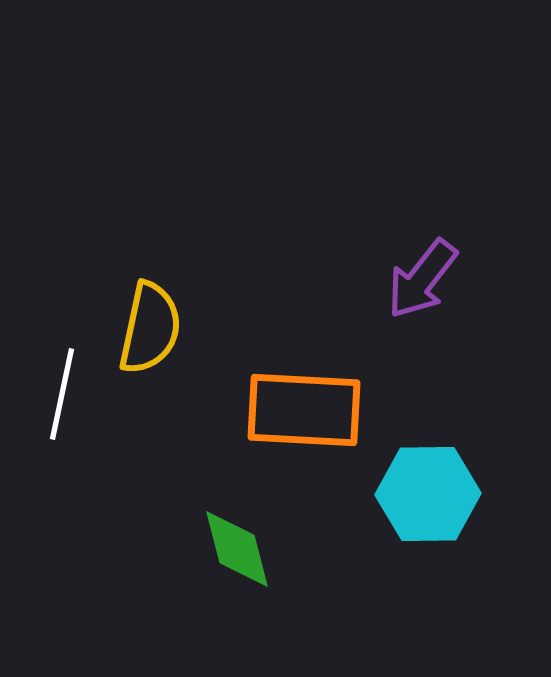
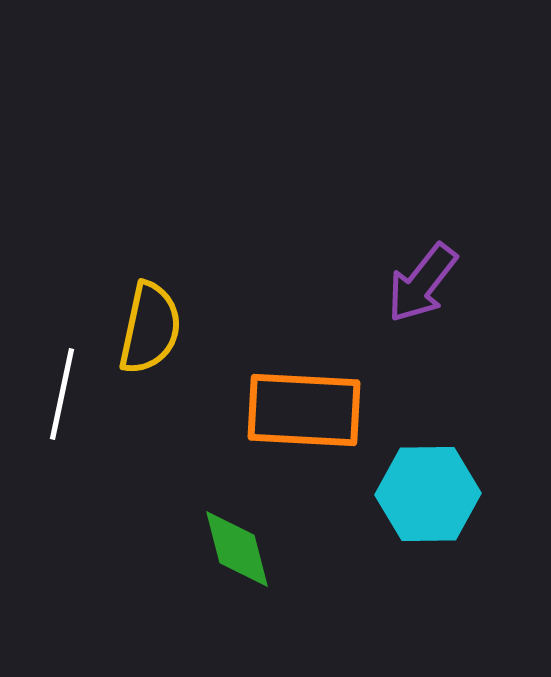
purple arrow: moved 4 px down
